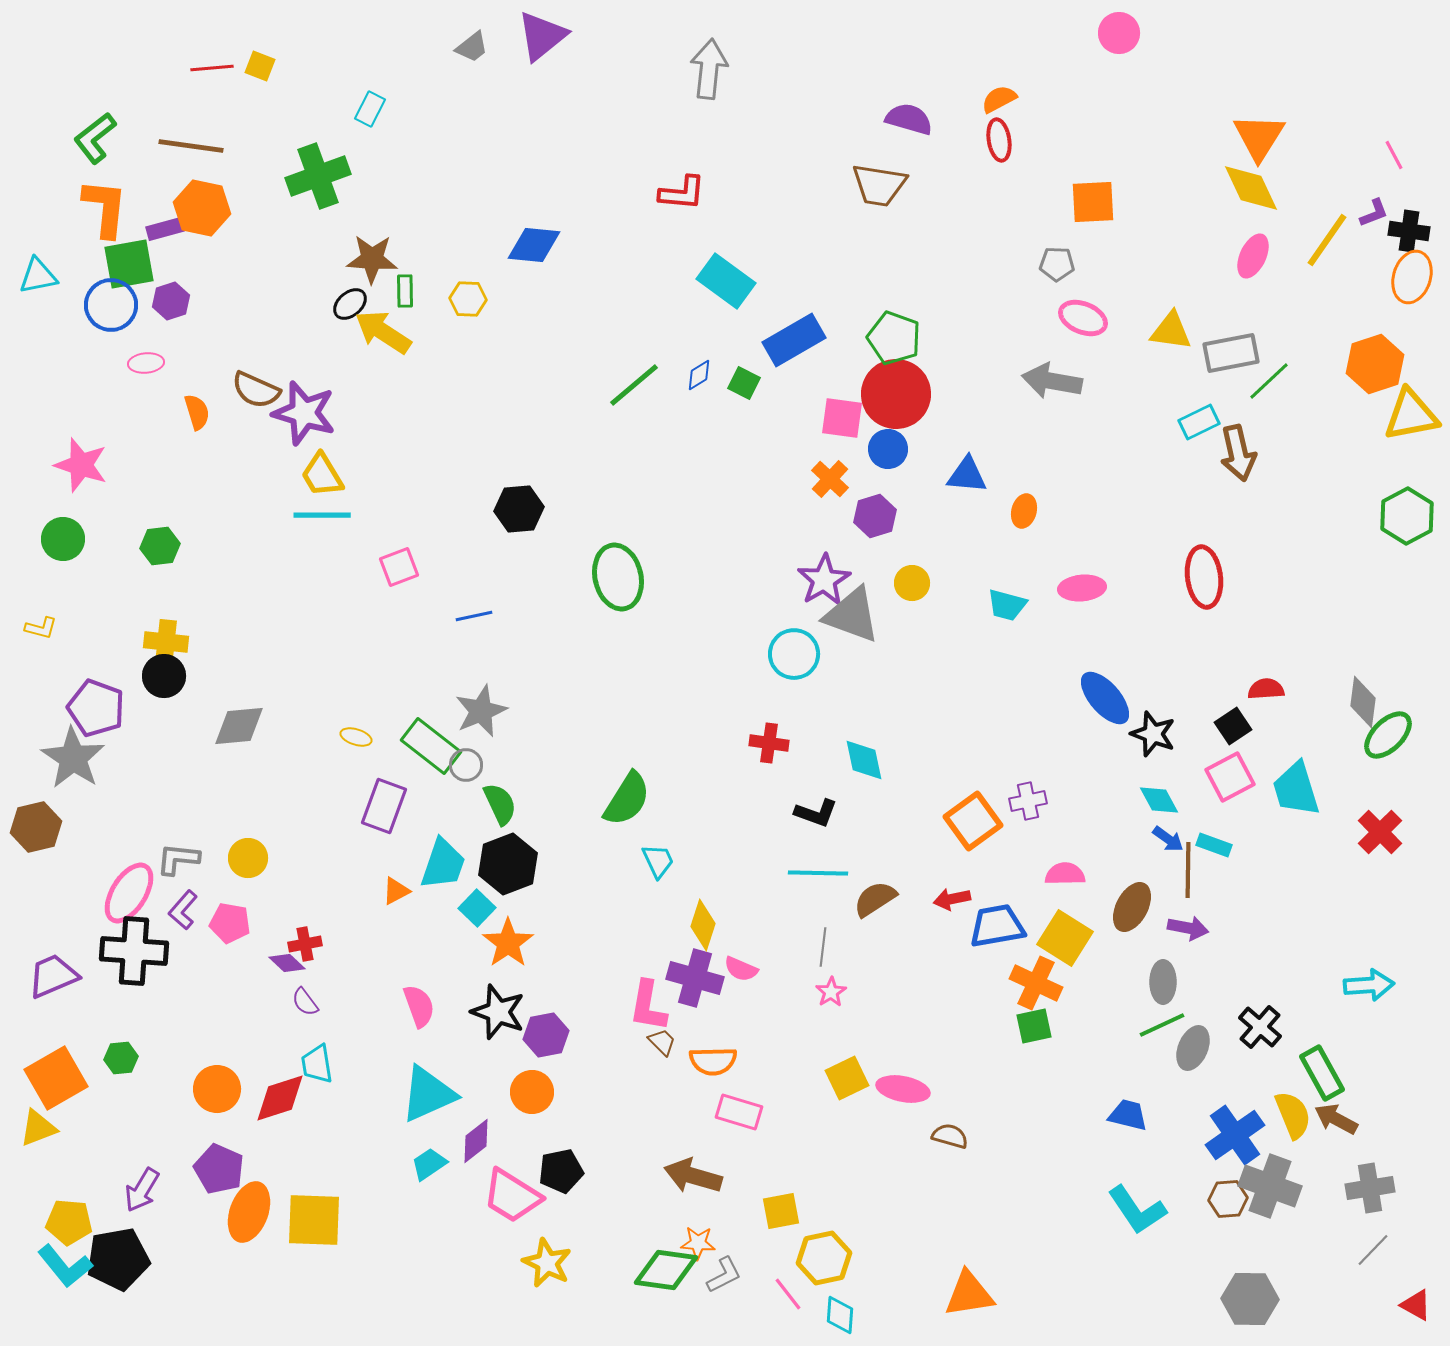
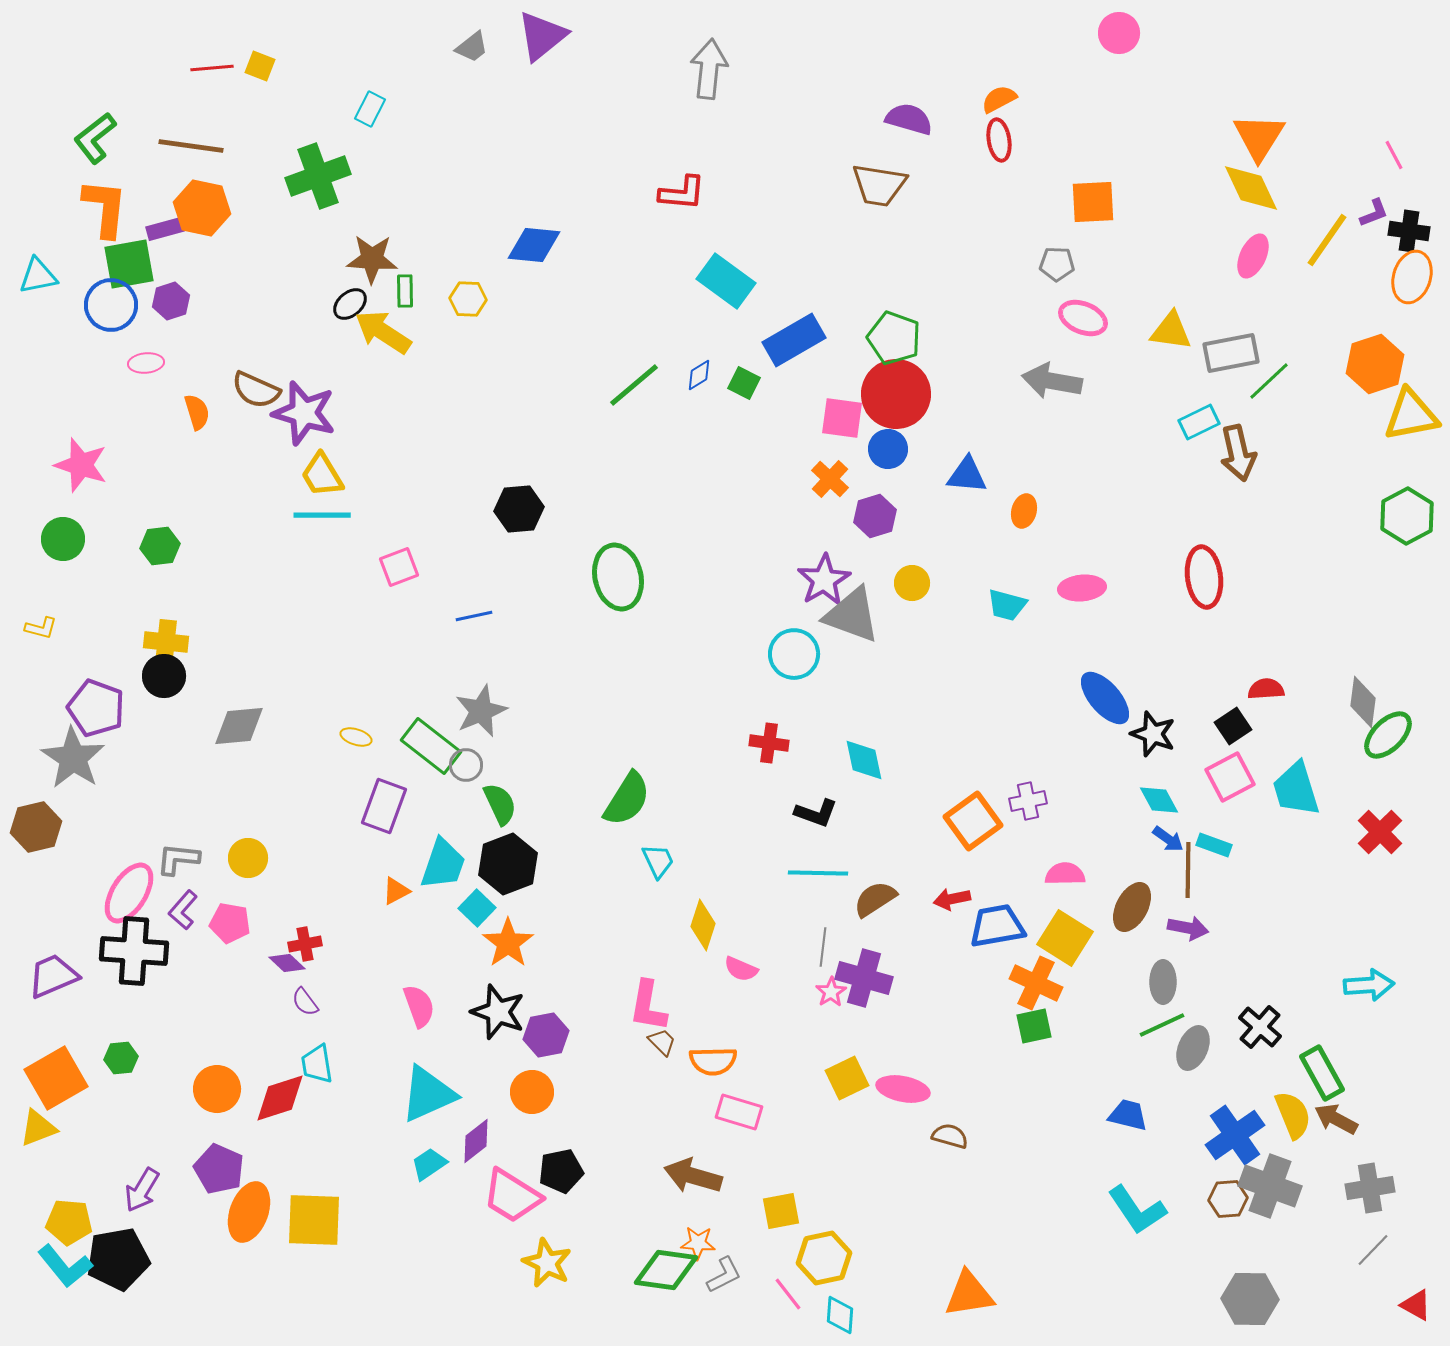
purple cross at (695, 978): moved 169 px right
